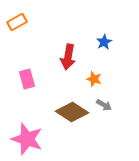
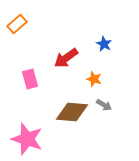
orange rectangle: moved 2 px down; rotated 12 degrees counterclockwise
blue star: moved 2 px down; rotated 14 degrees counterclockwise
red arrow: moved 2 px left, 1 px down; rotated 45 degrees clockwise
pink rectangle: moved 3 px right
brown diamond: rotated 28 degrees counterclockwise
